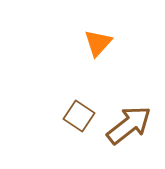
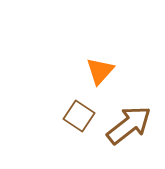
orange triangle: moved 2 px right, 28 px down
